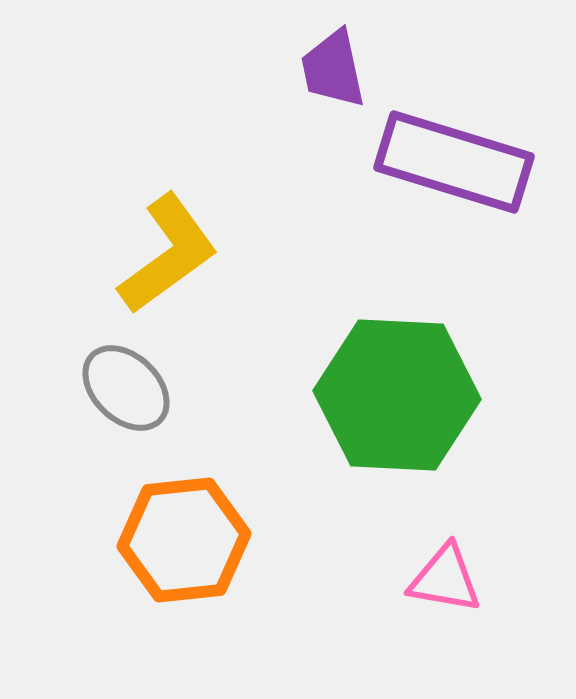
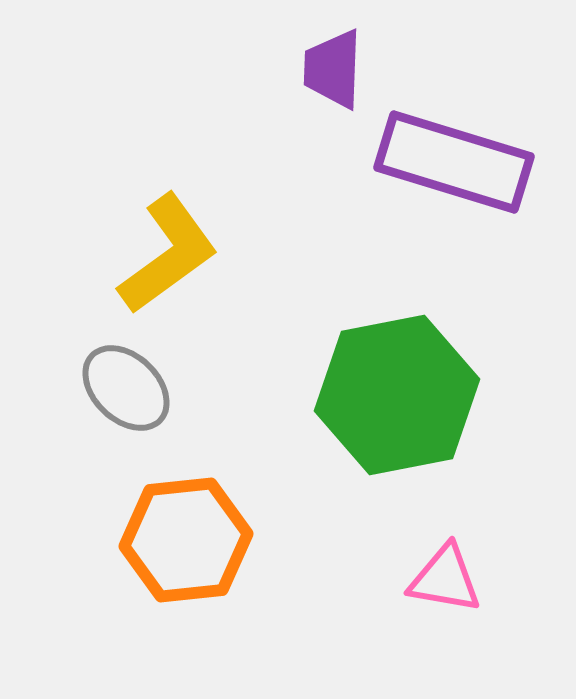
purple trapezoid: rotated 14 degrees clockwise
green hexagon: rotated 14 degrees counterclockwise
orange hexagon: moved 2 px right
